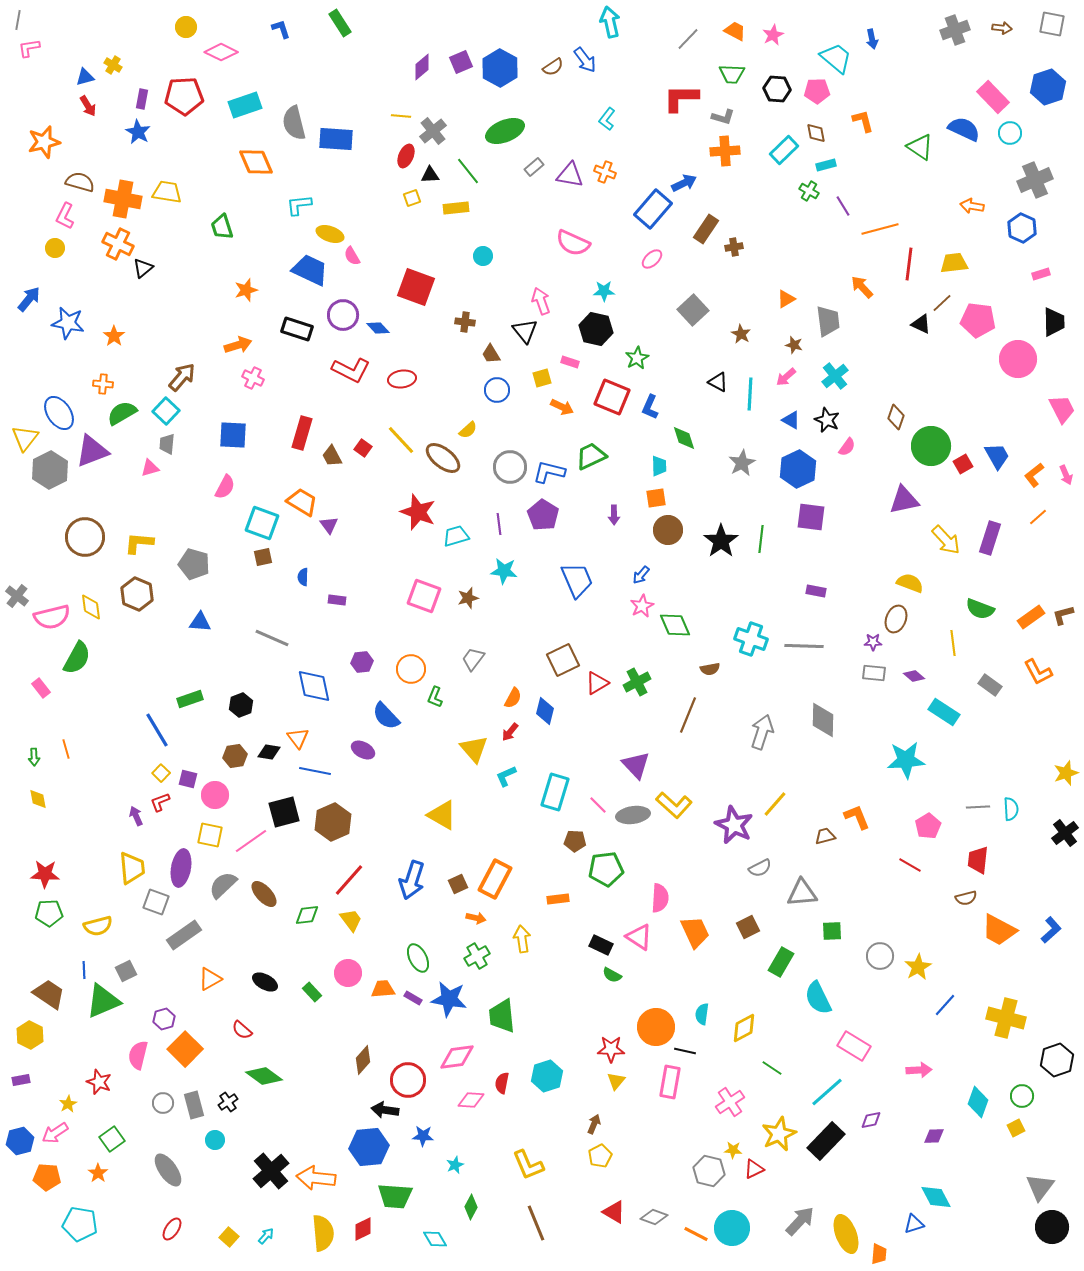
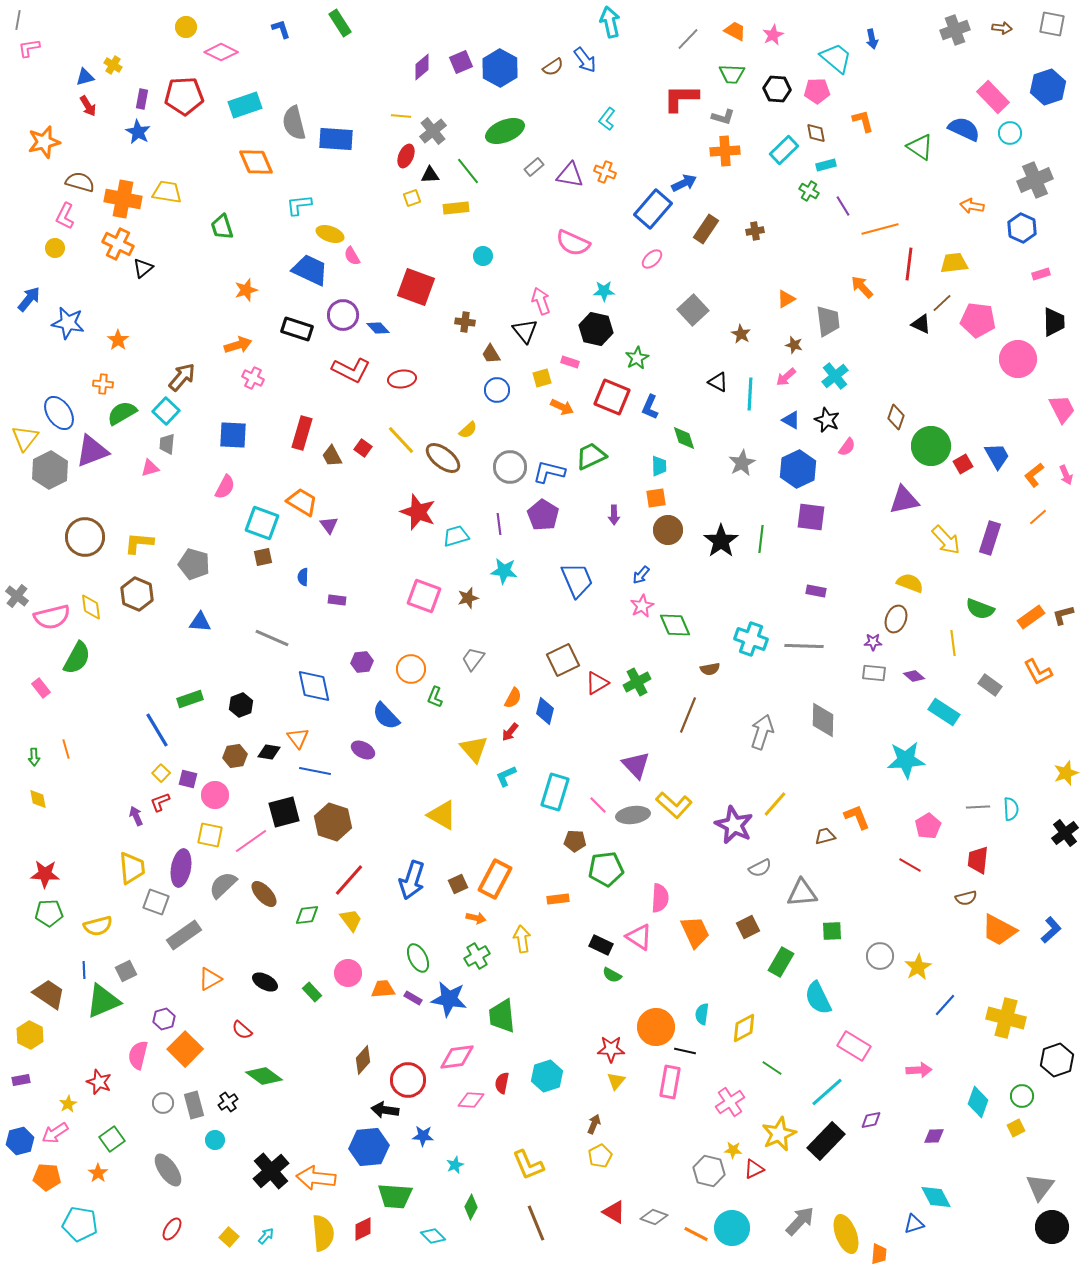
brown cross at (734, 247): moved 21 px right, 16 px up
orange star at (114, 336): moved 4 px right, 4 px down
brown hexagon at (333, 822): rotated 18 degrees counterclockwise
cyan diamond at (435, 1239): moved 2 px left, 3 px up; rotated 15 degrees counterclockwise
